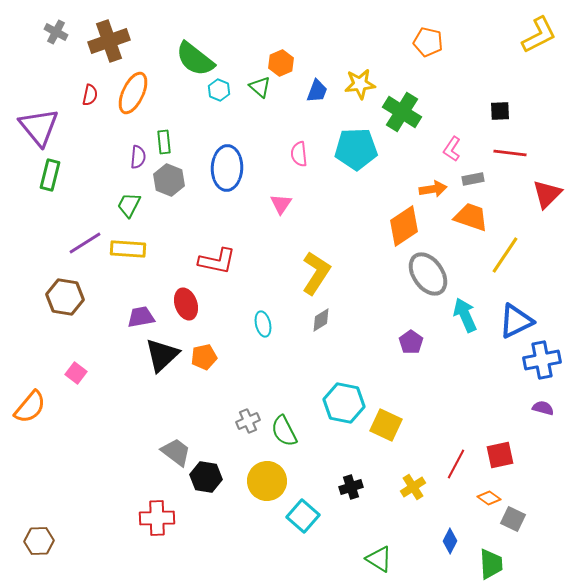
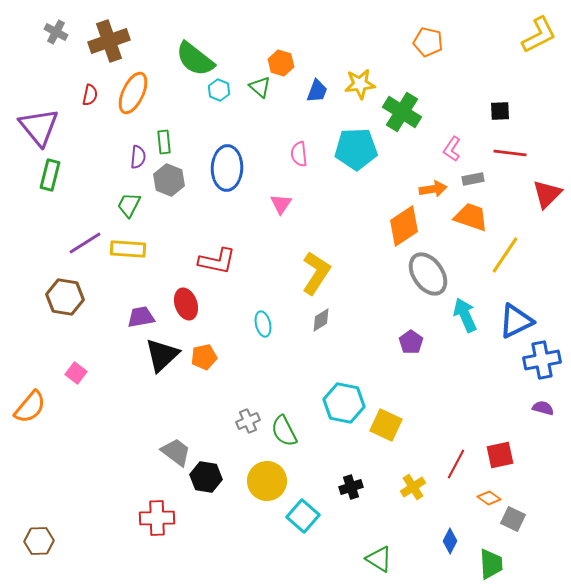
orange hexagon at (281, 63): rotated 20 degrees counterclockwise
